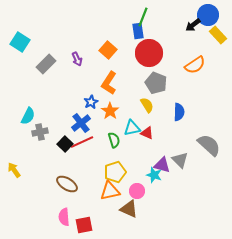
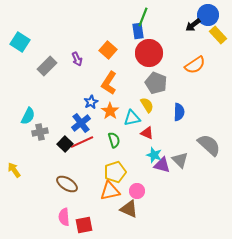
gray rectangle: moved 1 px right, 2 px down
cyan triangle: moved 10 px up
cyan star: moved 20 px up
